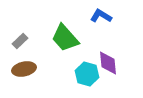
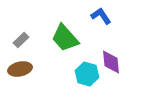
blue L-shape: rotated 25 degrees clockwise
gray rectangle: moved 1 px right, 1 px up
purple diamond: moved 3 px right, 1 px up
brown ellipse: moved 4 px left
